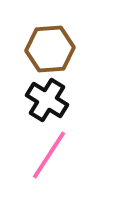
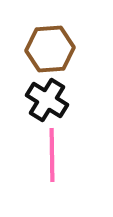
pink line: moved 3 px right; rotated 34 degrees counterclockwise
